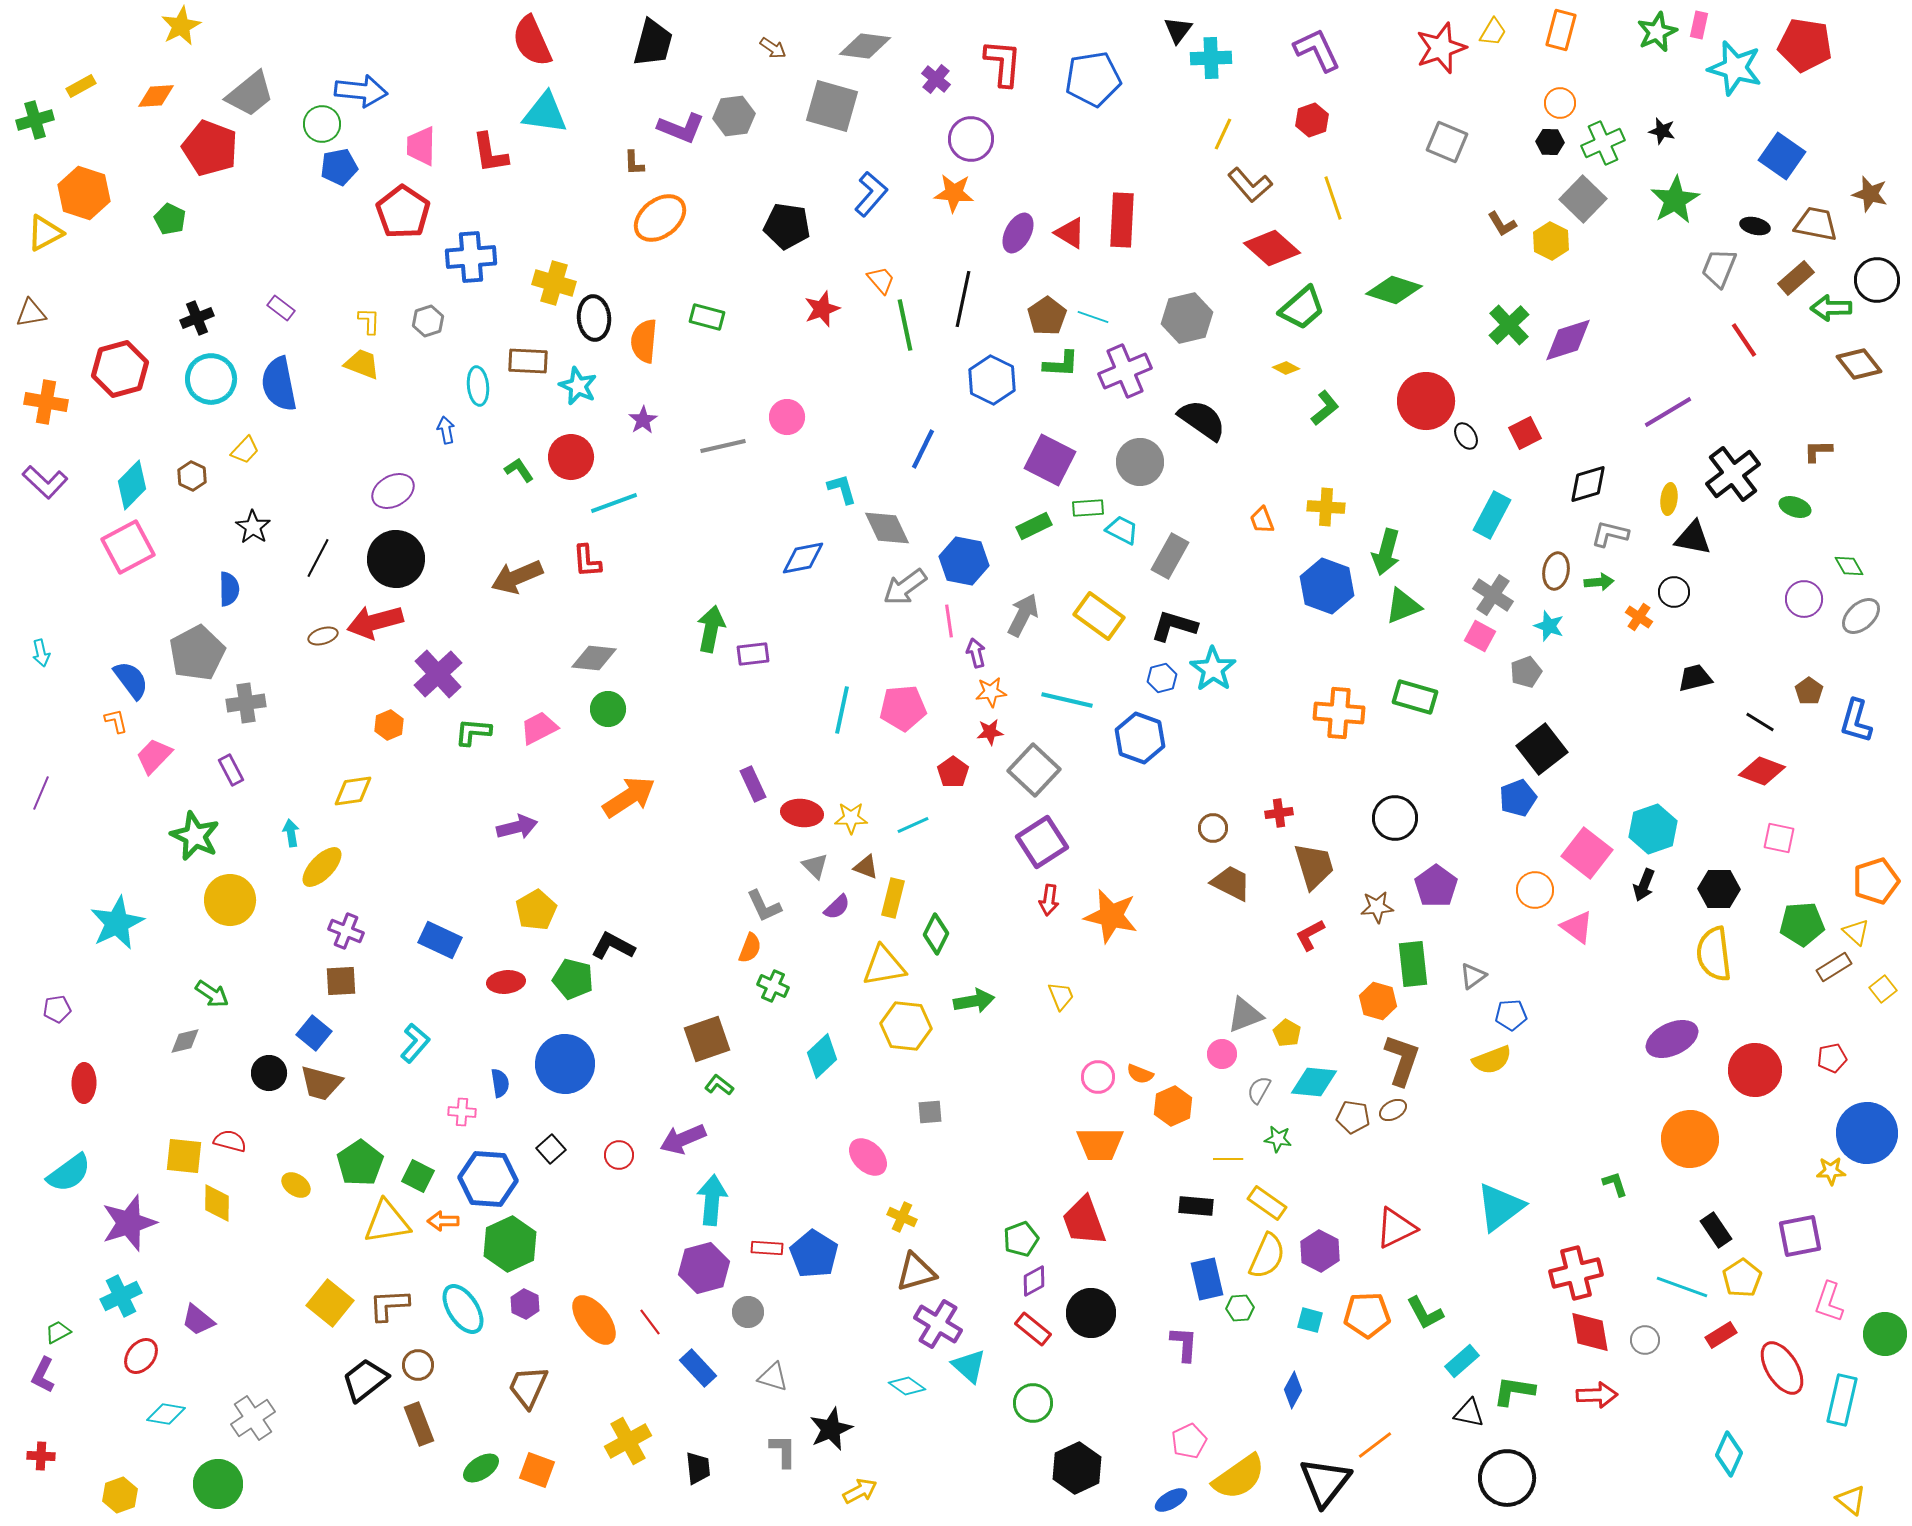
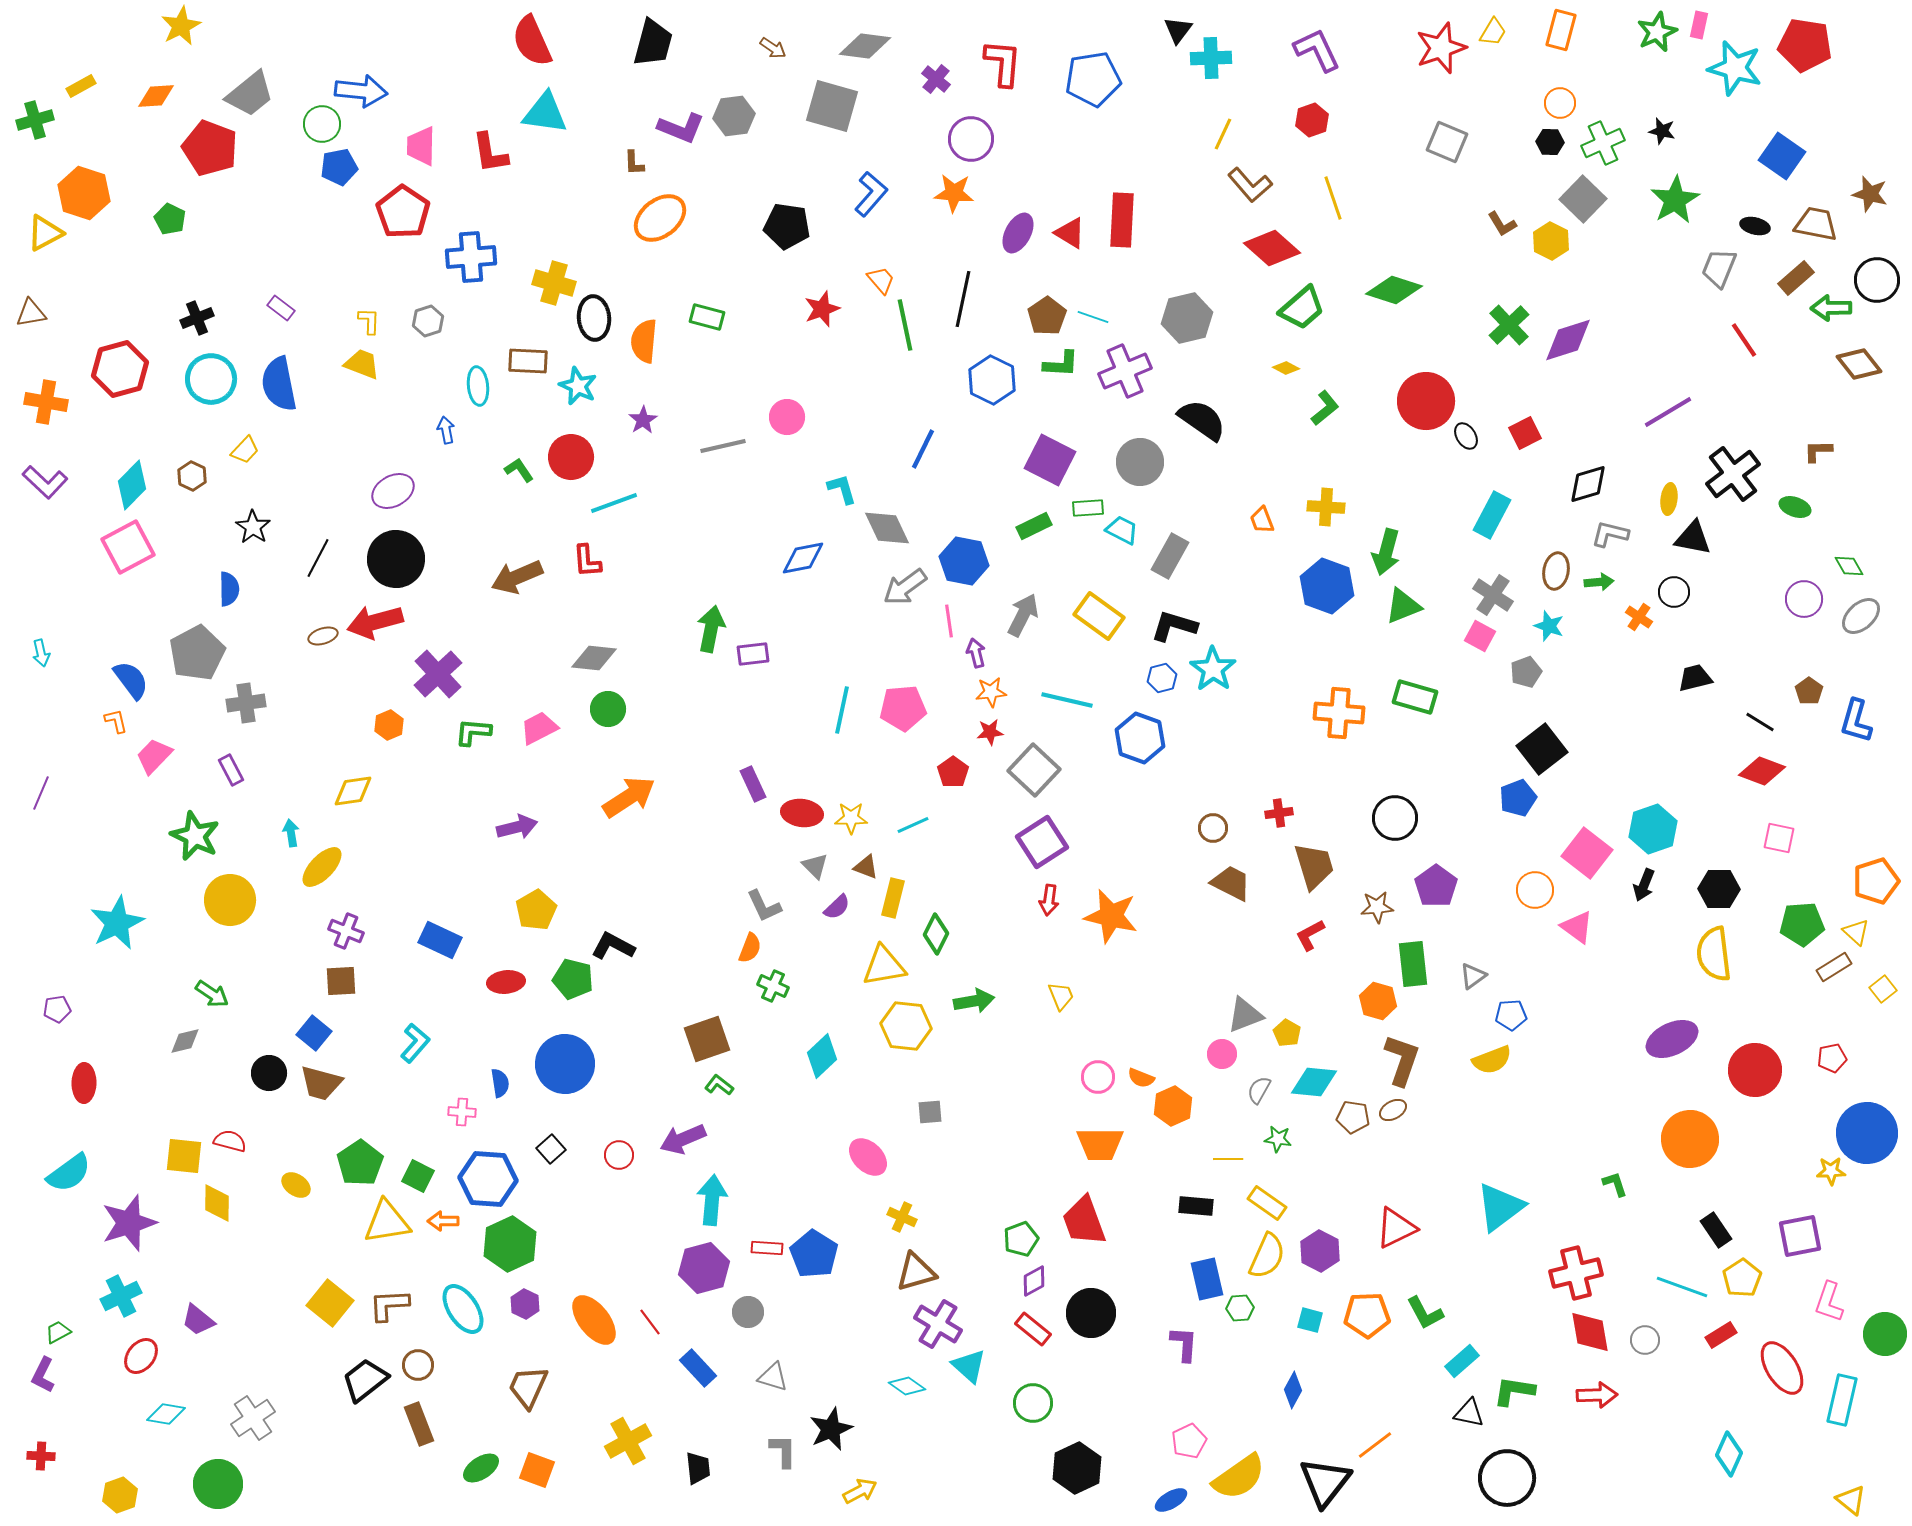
orange semicircle at (1140, 1074): moved 1 px right, 4 px down
